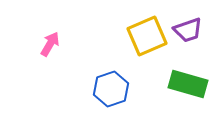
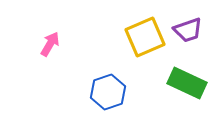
yellow square: moved 2 px left, 1 px down
green rectangle: moved 1 px left, 1 px up; rotated 9 degrees clockwise
blue hexagon: moved 3 px left, 3 px down
